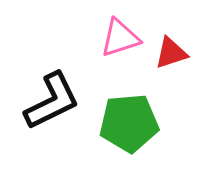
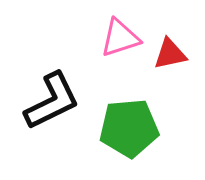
red triangle: moved 1 px left, 1 px down; rotated 6 degrees clockwise
green pentagon: moved 5 px down
